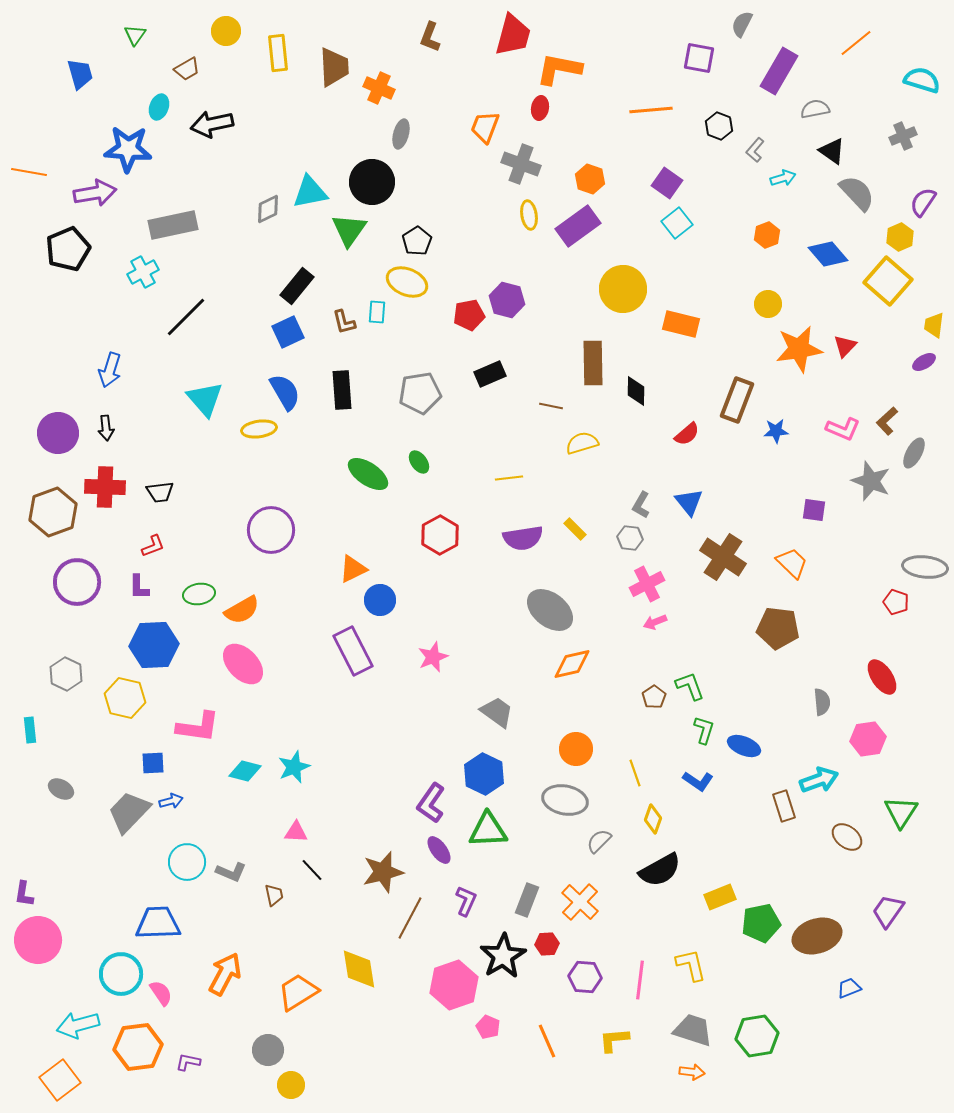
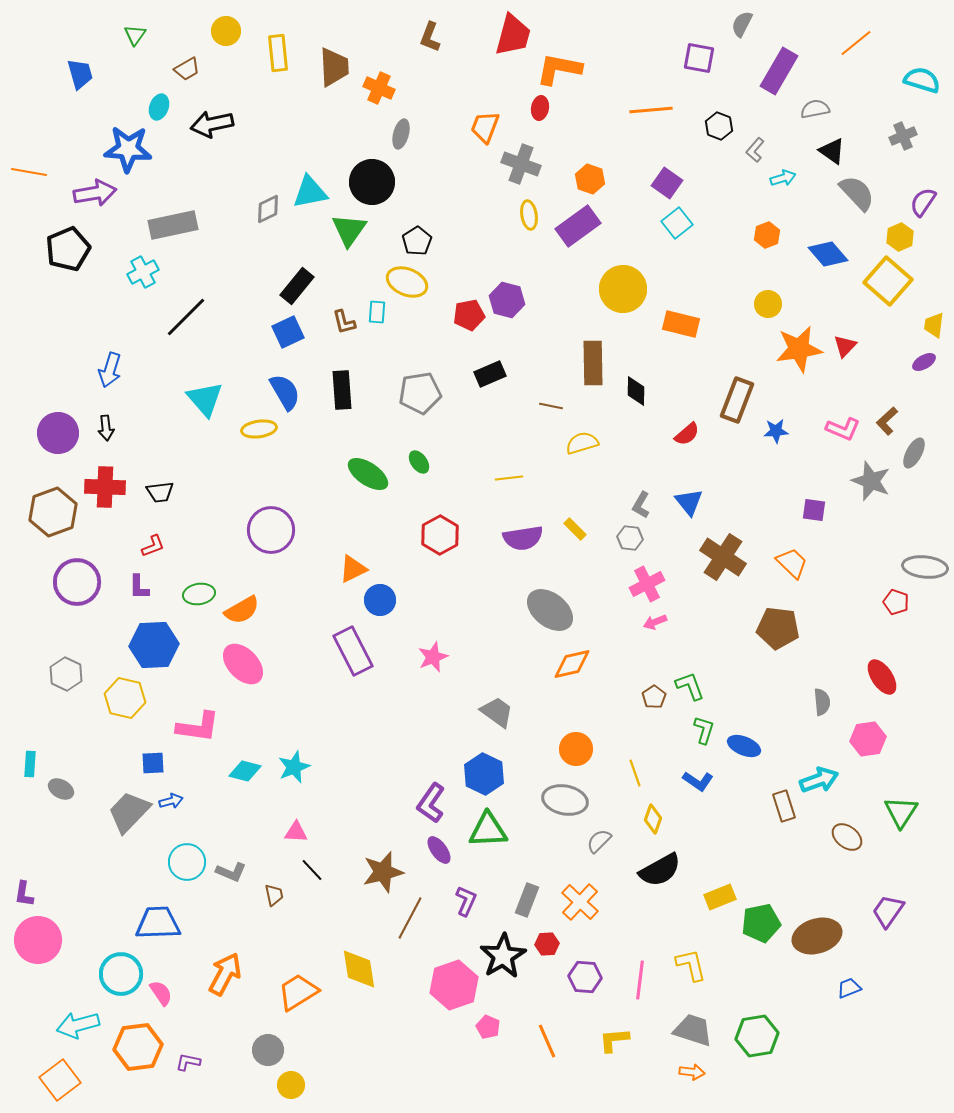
cyan rectangle at (30, 730): moved 34 px down; rotated 10 degrees clockwise
